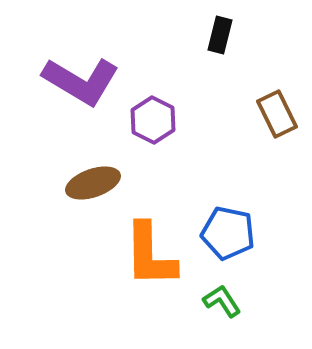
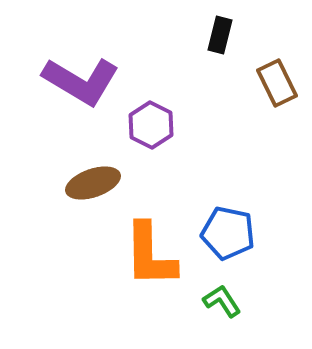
brown rectangle: moved 31 px up
purple hexagon: moved 2 px left, 5 px down
